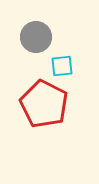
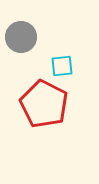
gray circle: moved 15 px left
